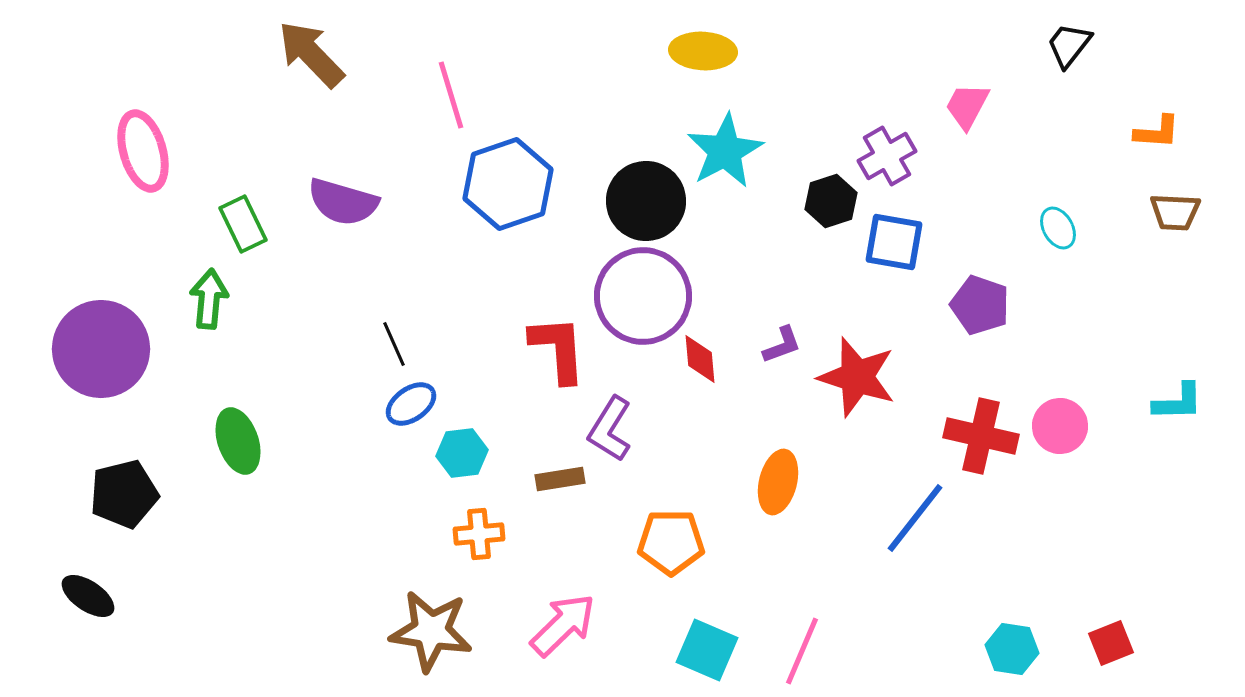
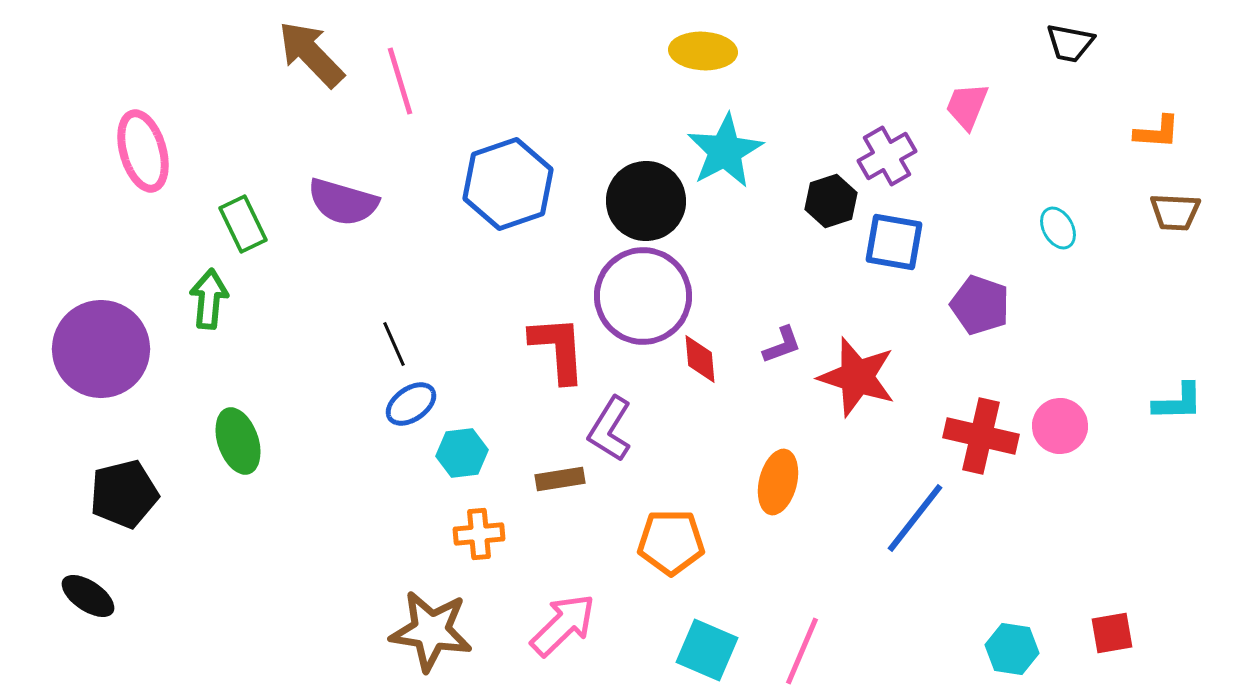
black trapezoid at (1069, 45): moved 1 px right, 2 px up; rotated 117 degrees counterclockwise
pink line at (451, 95): moved 51 px left, 14 px up
pink trapezoid at (967, 106): rotated 6 degrees counterclockwise
red square at (1111, 643): moved 1 px right, 10 px up; rotated 12 degrees clockwise
